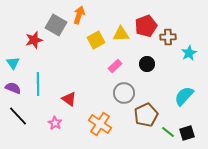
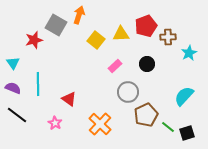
yellow square: rotated 24 degrees counterclockwise
gray circle: moved 4 px right, 1 px up
black line: moved 1 px left, 1 px up; rotated 10 degrees counterclockwise
orange cross: rotated 10 degrees clockwise
green line: moved 5 px up
